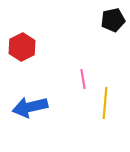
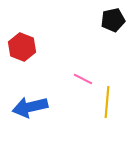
red hexagon: rotated 12 degrees counterclockwise
pink line: rotated 54 degrees counterclockwise
yellow line: moved 2 px right, 1 px up
